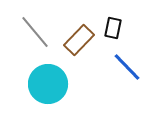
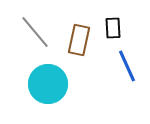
black rectangle: rotated 15 degrees counterclockwise
brown rectangle: rotated 32 degrees counterclockwise
blue line: moved 1 px up; rotated 20 degrees clockwise
